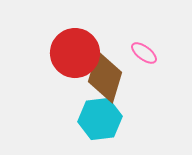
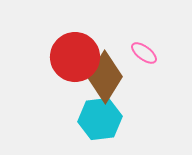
red circle: moved 4 px down
brown diamond: rotated 15 degrees clockwise
